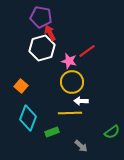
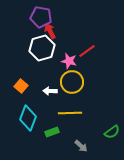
red arrow: moved 2 px up
white arrow: moved 31 px left, 10 px up
